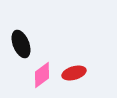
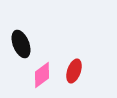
red ellipse: moved 2 px up; rotated 55 degrees counterclockwise
